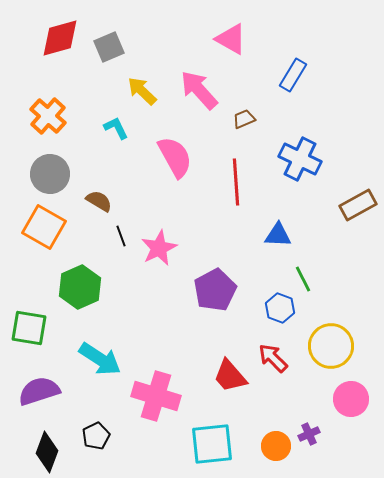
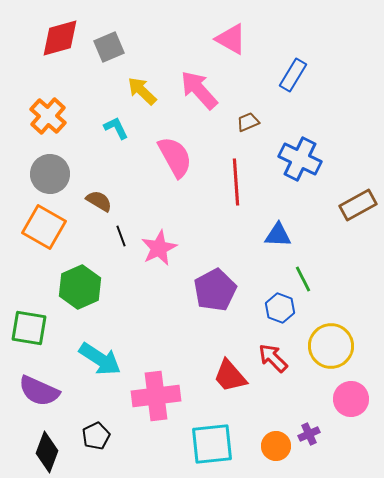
brown trapezoid: moved 4 px right, 3 px down
purple semicircle: rotated 138 degrees counterclockwise
pink cross: rotated 24 degrees counterclockwise
